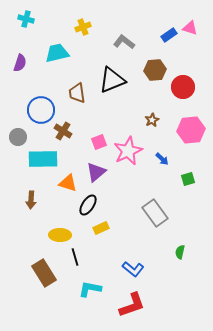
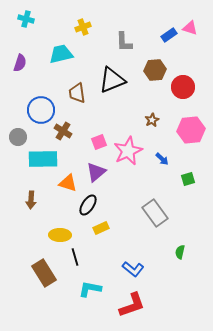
gray L-shape: rotated 130 degrees counterclockwise
cyan trapezoid: moved 4 px right, 1 px down
